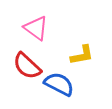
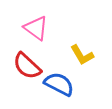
yellow L-shape: rotated 70 degrees clockwise
